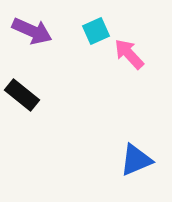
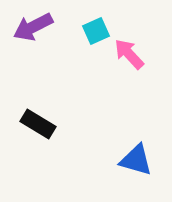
purple arrow: moved 1 px right, 4 px up; rotated 129 degrees clockwise
black rectangle: moved 16 px right, 29 px down; rotated 8 degrees counterclockwise
blue triangle: rotated 39 degrees clockwise
